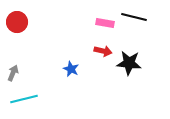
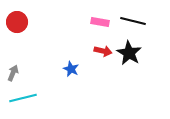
black line: moved 1 px left, 4 px down
pink rectangle: moved 5 px left, 1 px up
black star: moved 10 px up; rotated 25 degrees clockwise
cyan line: moved 1 px left, 1 px up
